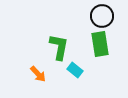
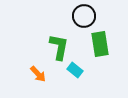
black circle: moved 18 px left
